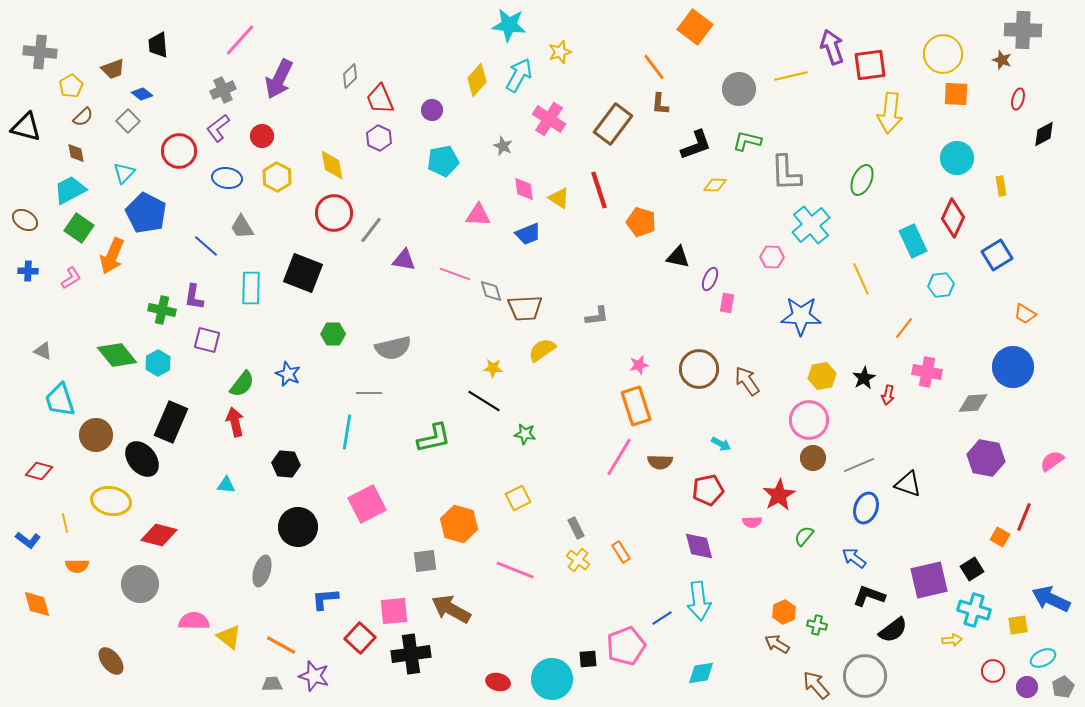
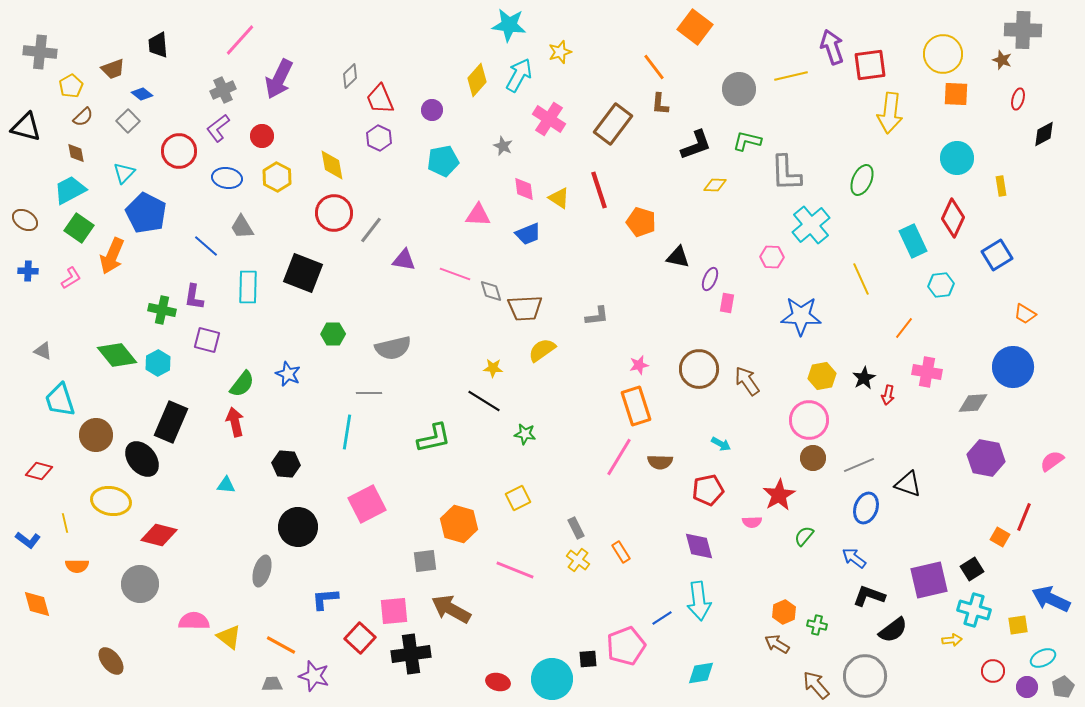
cyan rectangle at (251, 288): moved 3 px left, 1 px up
